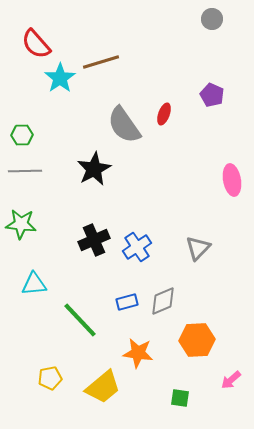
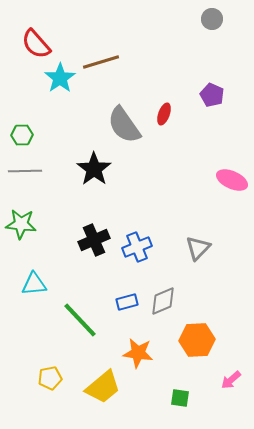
black star: rotated 8 degrees counterclockwise
pink ellipse: rotated 56 degrees counterclockwise
blue cross: rotated 12 degrees clockwise
